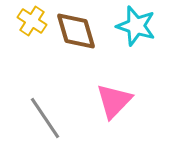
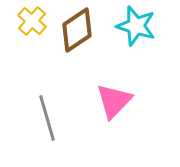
yellow cross: rotated 8 degrees clockwise
brown diamond: moved 1 px right, 1 px up; rotated 72 degrees clockwise
gray line: moved 2 px right; rotated 18 degrees clockwise
